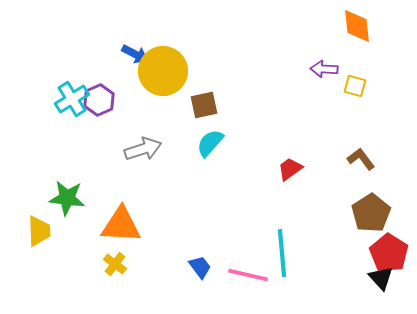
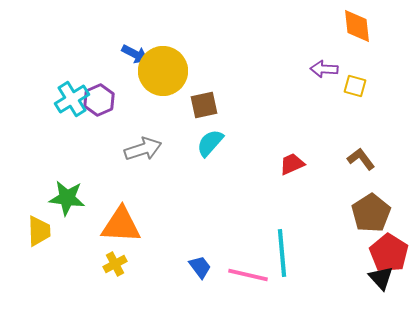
red trapezoid: moved 2 px right, 5 px up; rotated 12 degrees clockwise
yellow cross: rotated 25 degrees clockwise
